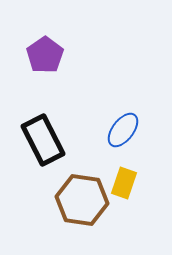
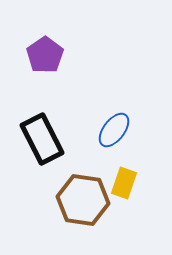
blue ellipse: moved 9 px left
black rectangle: moved 1 px left, 1 px up
brown hexagon: moved 1 px right
